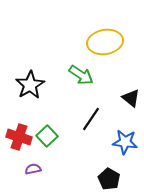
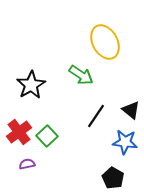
yellow ellipse: rotated 72 degrees clockwise
black star: moved 1 px right
black triangle: moved 12 px down
black line: moved 5 px right, 3 px up
red cross: moved 5 px up; rotated 35 degrees clockwise
purple semicircle: moved 6 px left, 5 px up
black pentagon: moved 4 px right, 1 px up
